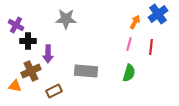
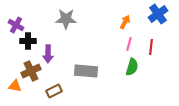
orange arrow: moved 10 px left
green semicircle: moved 3 px right, 6 px up
